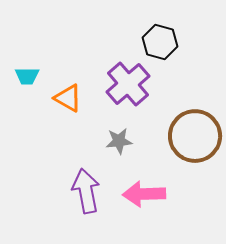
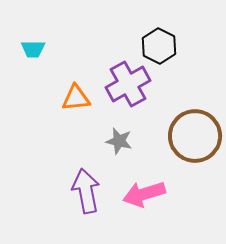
black hexagon: moved 1 px left, 4 px down; rotated 12 degrees clockwise
cyan trapezoid: moved 6 px right, 27 px up
purple cross: rotated 12 degrees clockwise
orange triangle: moved 8 px right; rotated 36 degrees counterclockwise
gray star: rotated 20 degrees clockwise
pink arrow: rotated 15 degrees counterclockwise
